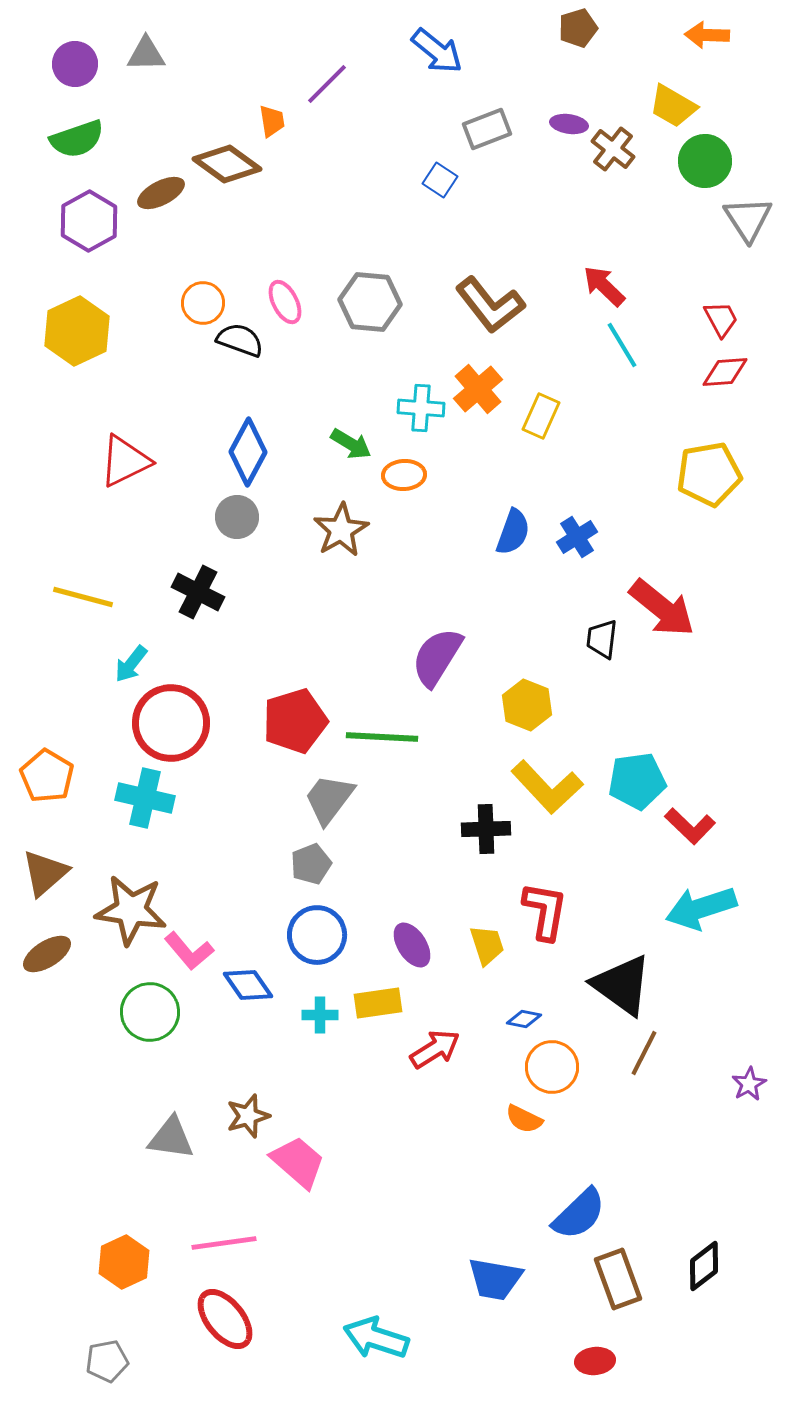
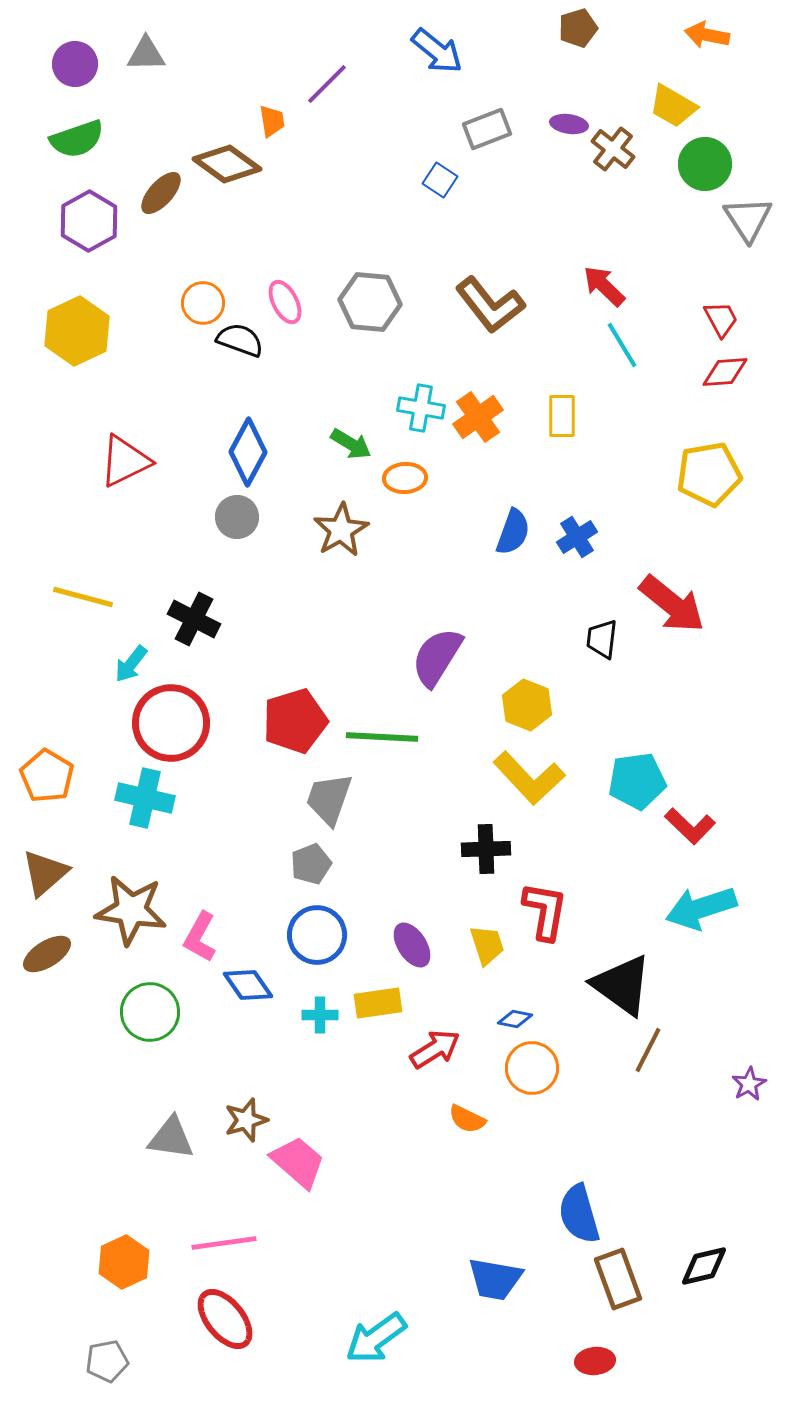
orange arrow at (707, 35): rotated 9 degrees clockwise
green circle at (705, 161): moved 3 px down
brown ellipse at (161, 193): rotated 21 degrees counterclockwise
orange cross at (478, 389): moved 28 px down; rotated 6 degrees clockwise
cyan cross at (421, 408): rotated 6 degrees clockwise
yellow rectangle at (541, 416): moved 21 px right; rotated 24 degrees counterclockwise
orange ellipse at (404, 475): moved 1 px right, 3 px down
black cross at (198, 592): moved 4 px left, 27 px down
red arrow at (662, 608): moved 10 px right, 4 px up
yellow L-shape at (547, 787): moved 18 px left, 9 px up
gray trapezoid at (329, 799): rotated 18 degrees counterclockwise
black cross at (486, 829): moved 20 px down
pink L-shape at (189, 951): moved 11 px right, 14 px up; rotated 69 degrees clockwise
blue diamond at (524, 1019): moved 9 px left
brown line at (644, 1053): moved 4 px right, 3 px up
orange circle at (552, 1067): moved 20 px left, 1 px down
brown star at (248, 1116): moved 2 px left, 4 px down
orange semicircle at (524, 1119): moved 57 px left
blue semicircle at (579, 1214): rotated 118 degrees clockwise
black diamond at (704, 1266): rotated 24 degrees clockwise
cyan arrow at (376, 1338): rotated 54 degrees counterclockwise
